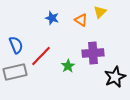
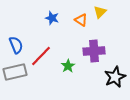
purple cross: moved 1 px right, 2 px up
